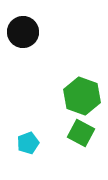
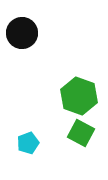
black circle: moved 1 px left, 1 px down
green hexagon: moved 3 px left
